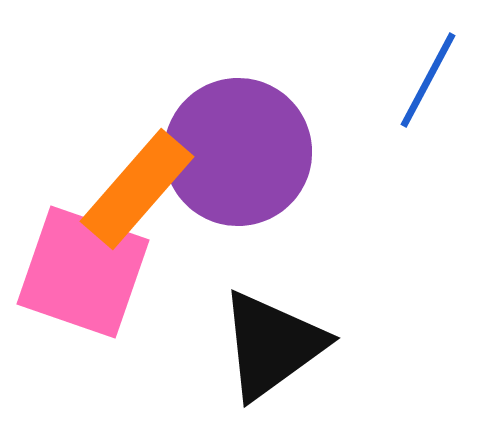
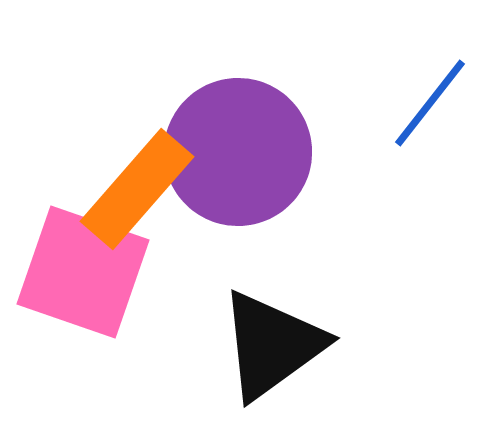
blue line: moved 2 px right, 23 px down; rotated 10 degrees clockwise
